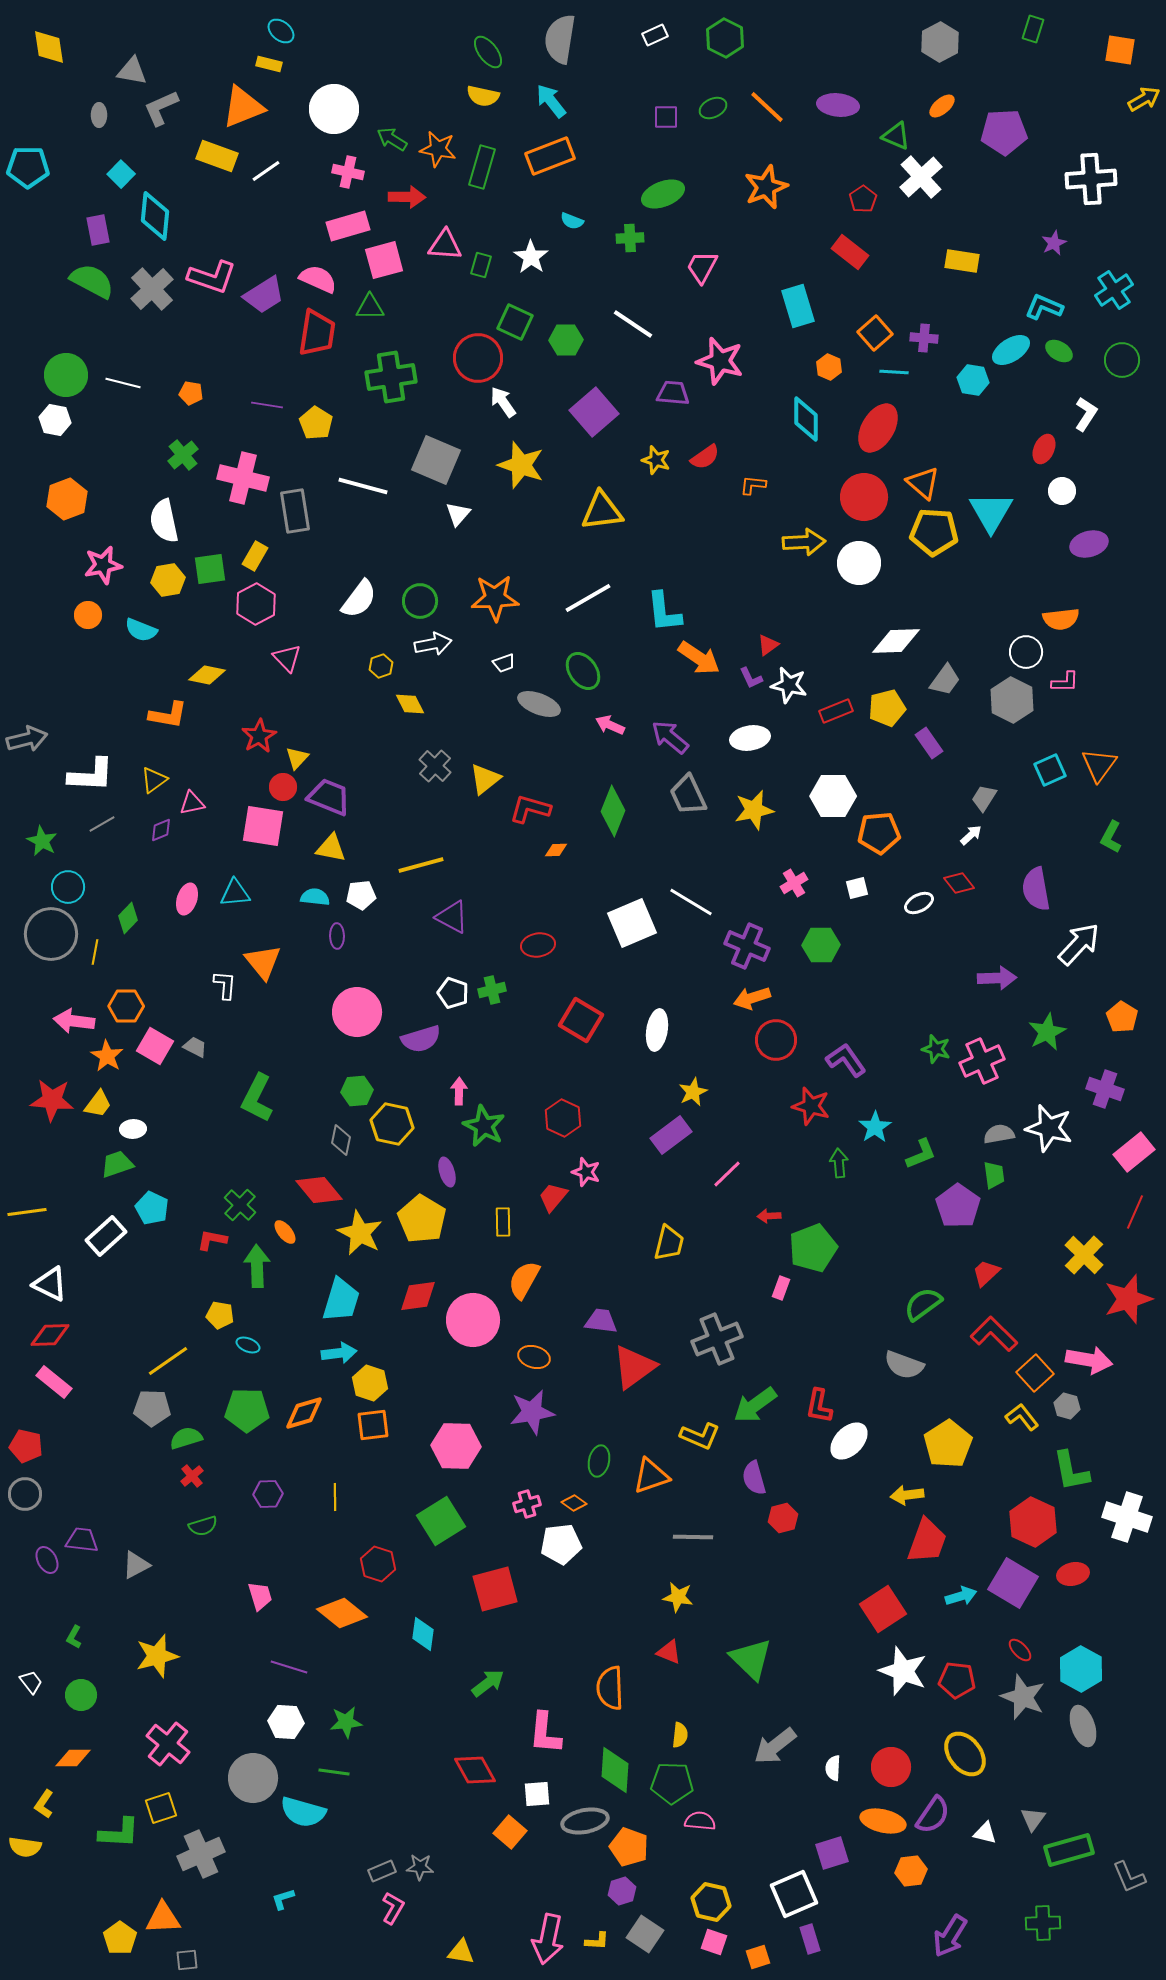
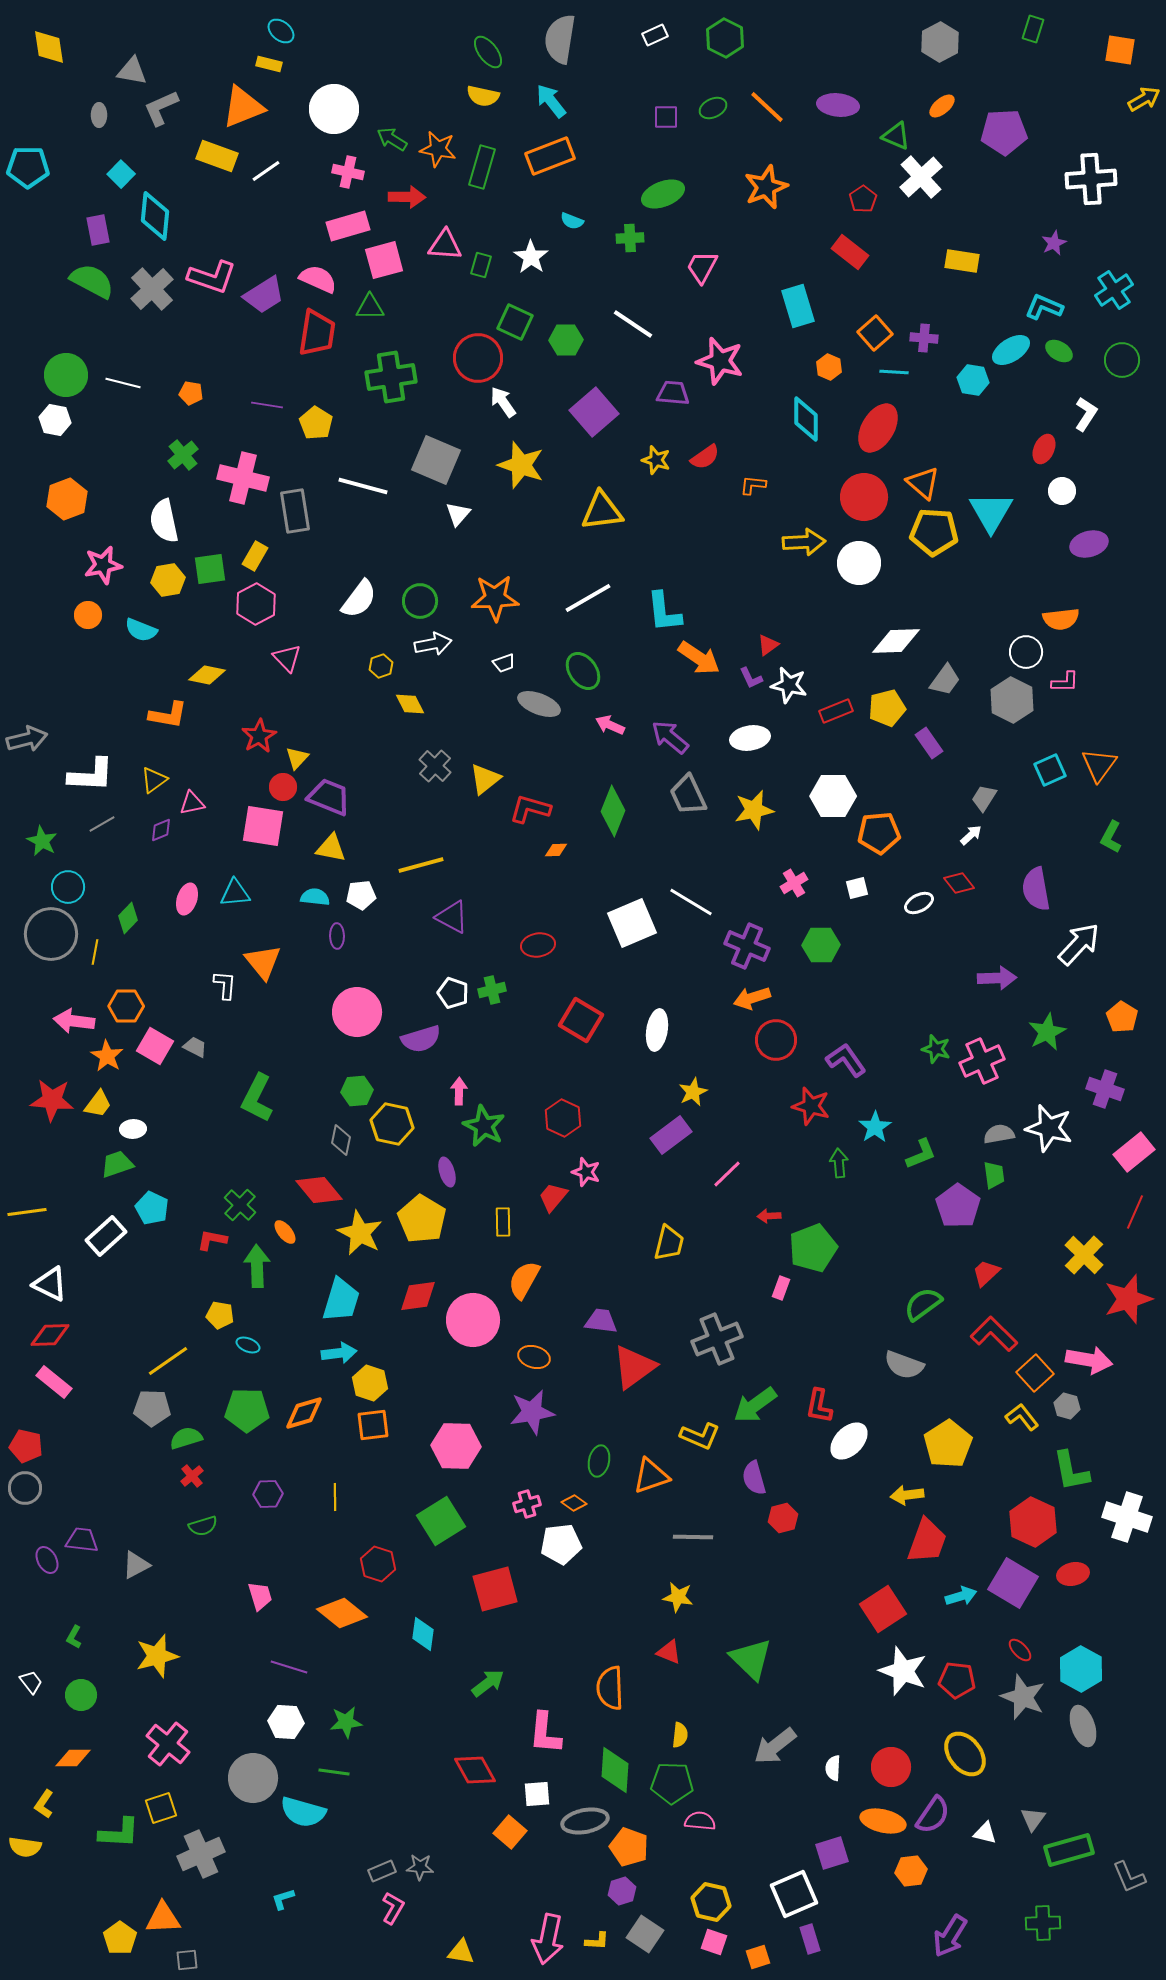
gray circle at (25, 1494): moved 6 px up
